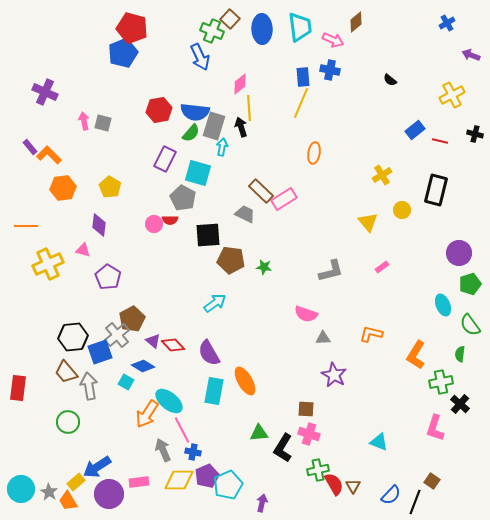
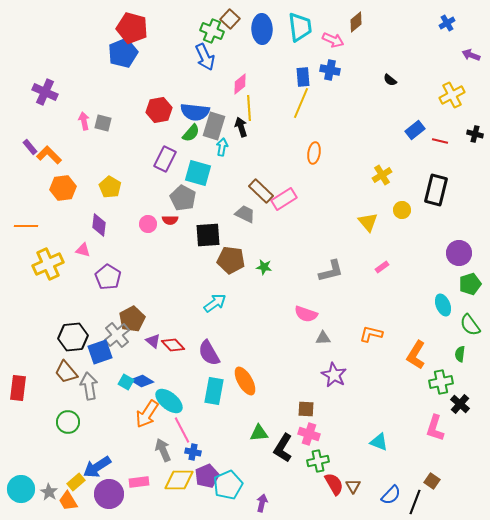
blue arrow at (200, 57): moved 5 px right
pink circle at (154, 224): moved 6 px left
blue diamond at (143, 366): moved 1 px left, 15 px down
green cross at (318, 470): moved 9 px up
